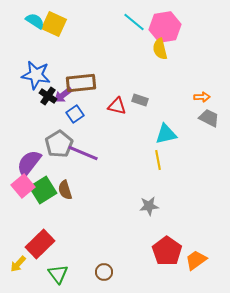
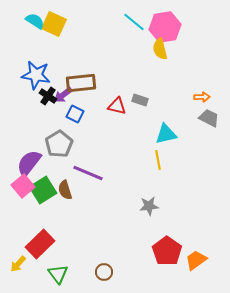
blue square: rotated 30 degrees counterclockwise
purple line: moved 5 px right, 20 px down
